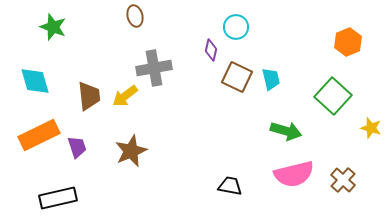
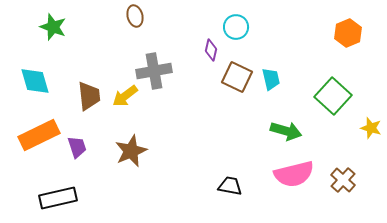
orange hexagon: moved 9 px up
gray cross: moved 3 px down
